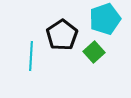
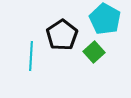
cyan pentagon: rotated 24 degrees counterclockwise
